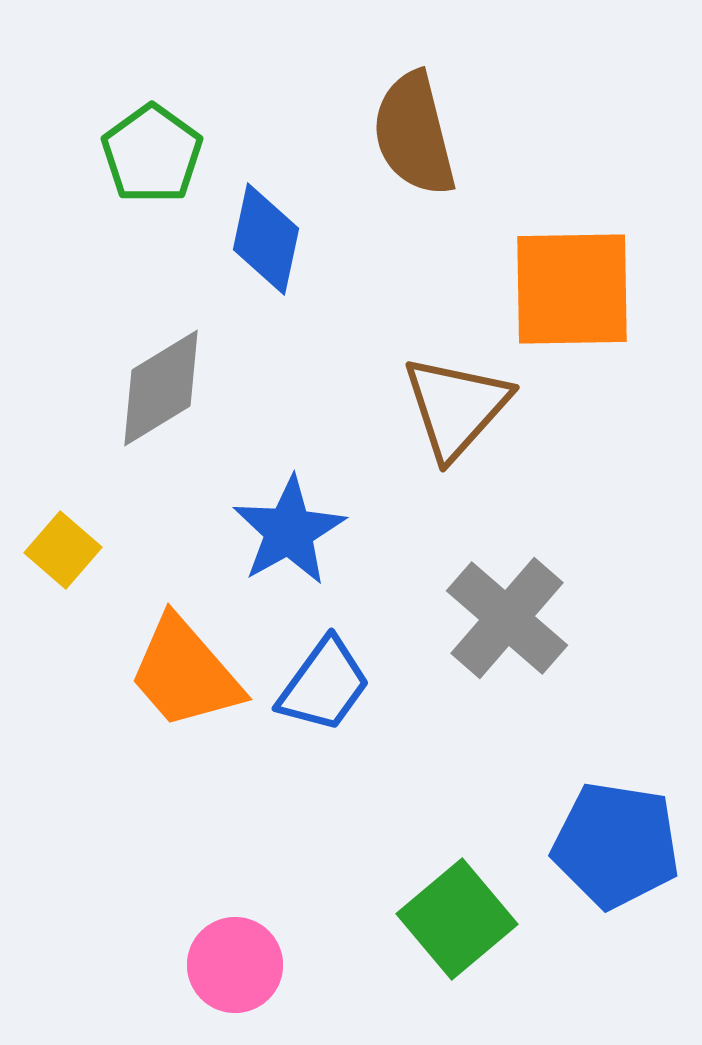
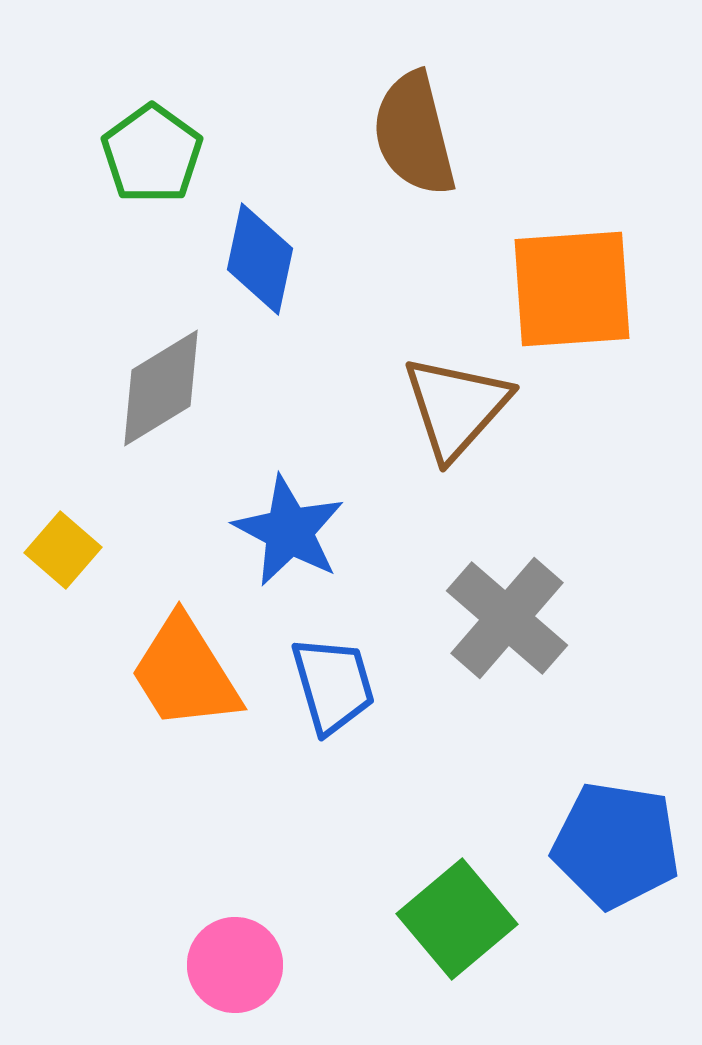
blue diamond: moved 6 px left, 20 px down
orange square: rotated 3 degrees counterclockwise
blue star: rotated 15 degrees counterclockwise
orange trapezoid: rotated 9 degrees clockwise
blue trapezoid: moved 9 px right; rotated 52 degrees counterclockwise
